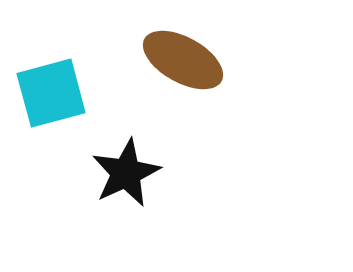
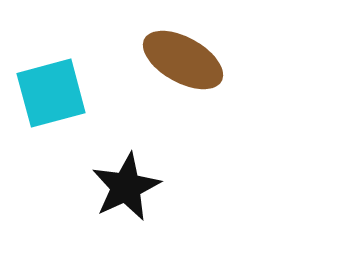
black star: moved 14 px down
